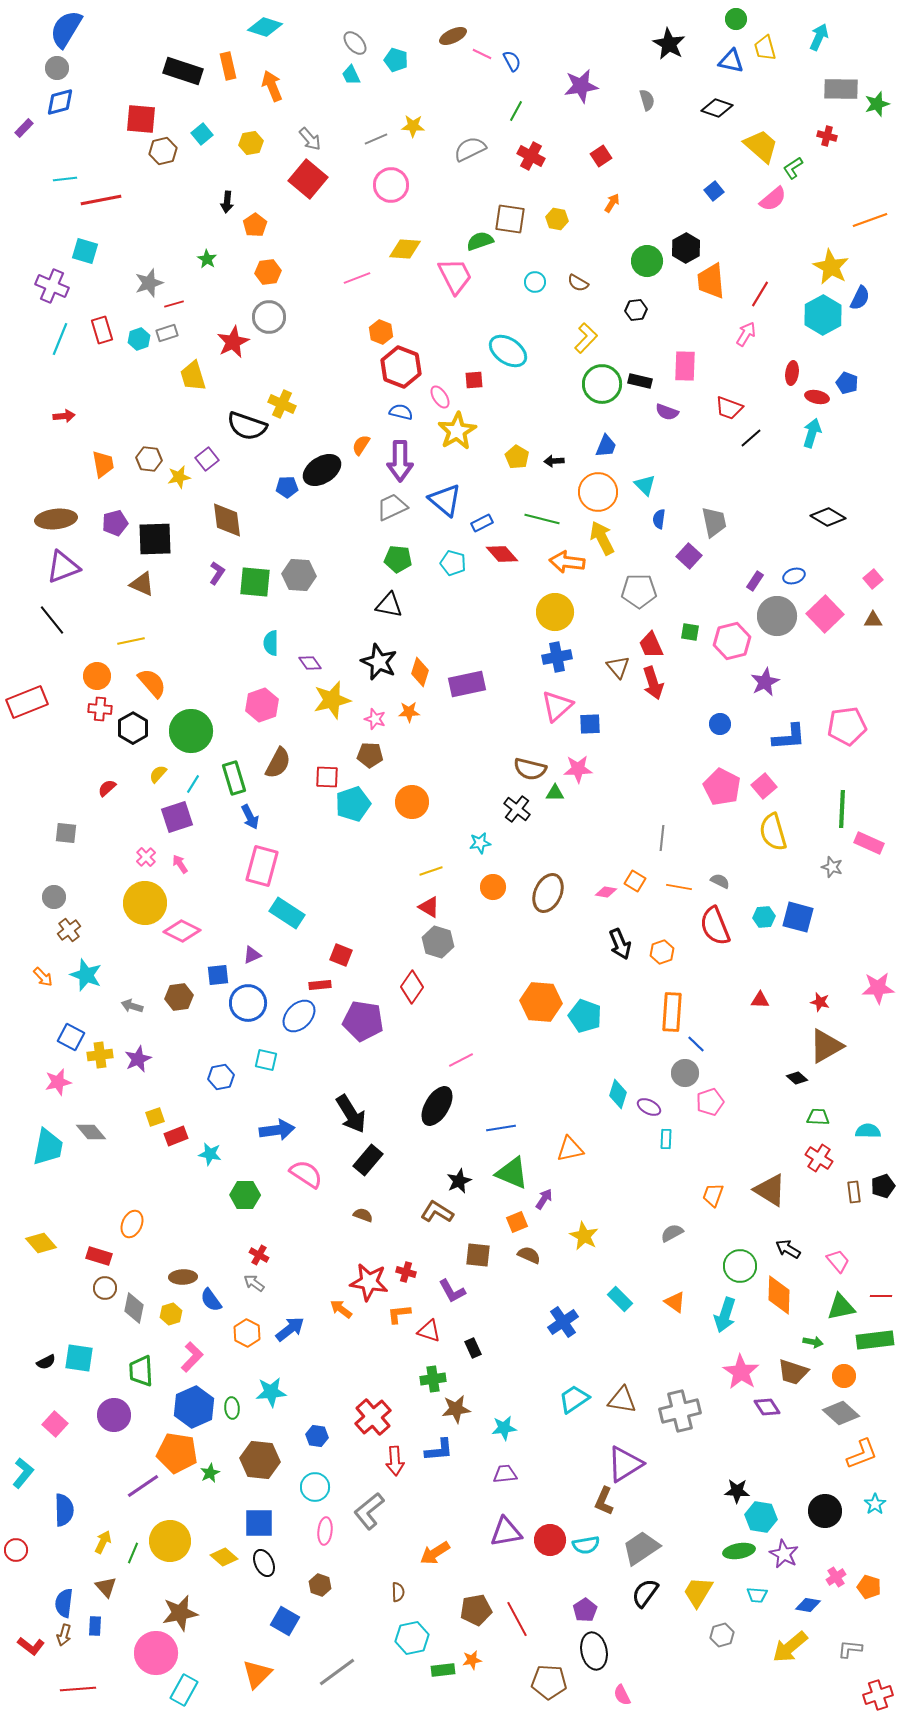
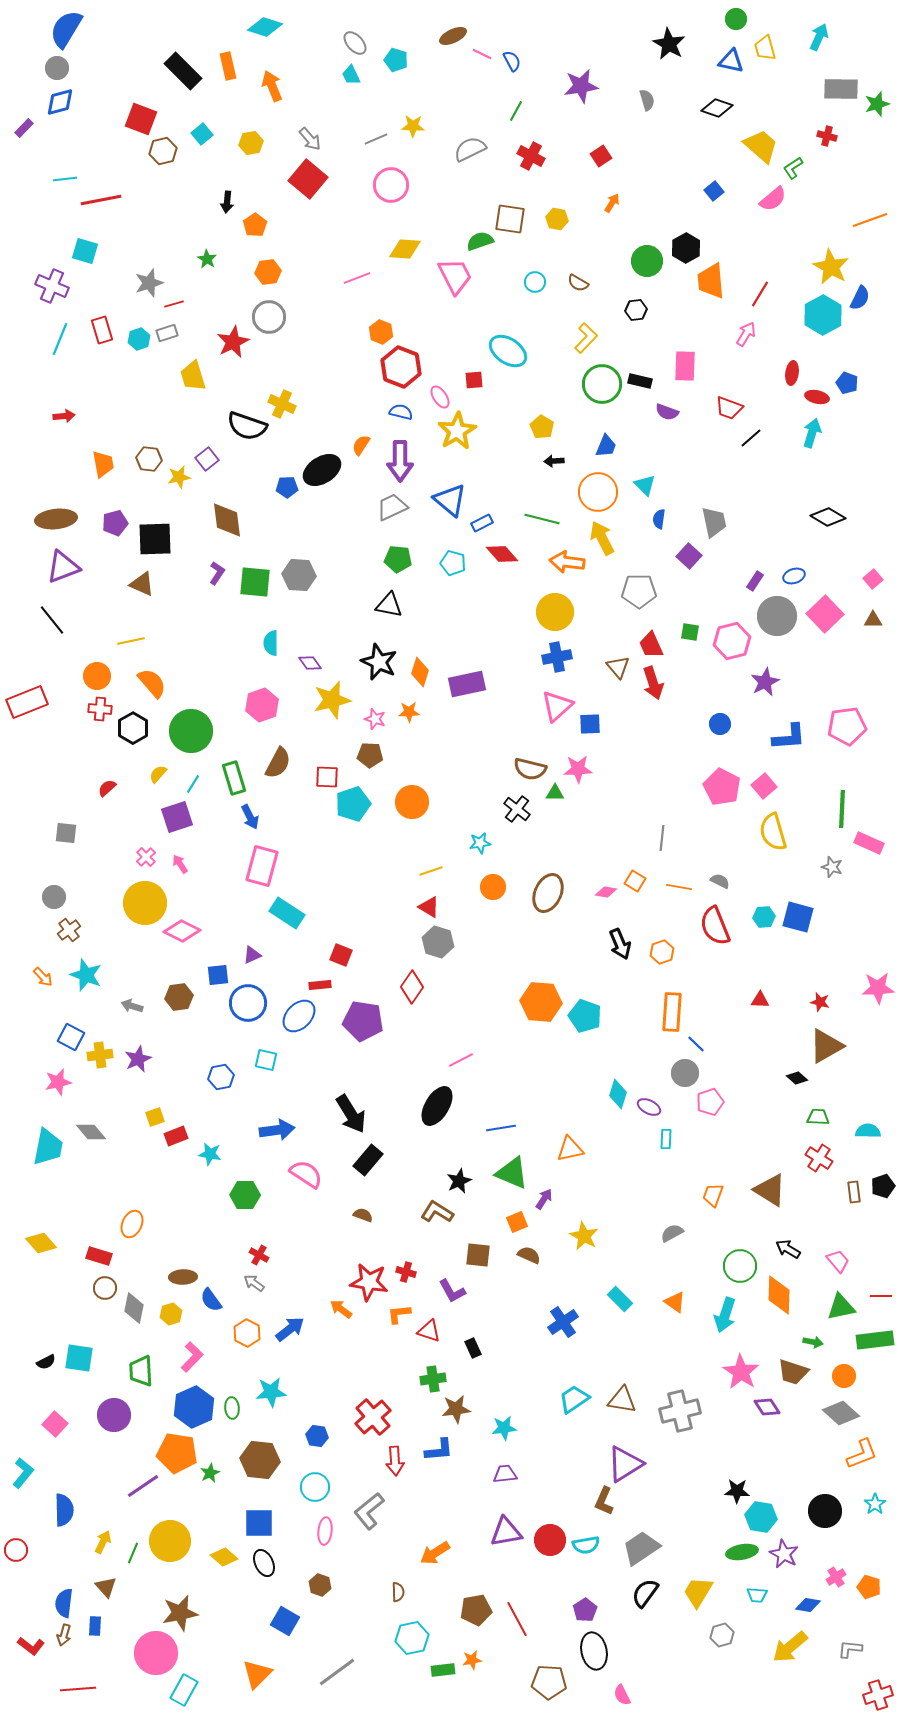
black rectangle at (183, 71): rotated 27 degrees clockwise
red square at (141, 119): rotated 16 degrees clockwise
yellow pentagon at (517, 457): moved 25 px right, 30 px up
blue triangle at (445, 500): moved 5 px right
green ellipse at (739, 1551): moved 3 px right, 1 px down
